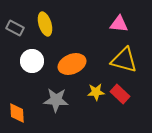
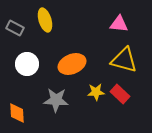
yellow ellipse: moved 4 px up
white circle: moved 5 px left, 3 px down
